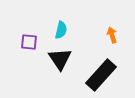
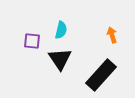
purple square: moved 3 px right, 1 px up
